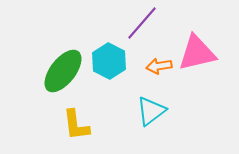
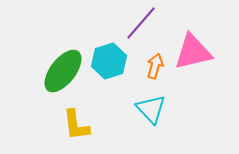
purple line: moved 1 px left
pink triangle: moved 4 px left, 1 px up
cyan hexagon: rotated 16 degrees clockwise
orange arrow: moved 4 px left; rotated 115 degrees clockwise
cyan triangle: moved 2 px up; rotated 36 degrees counterclockwise
